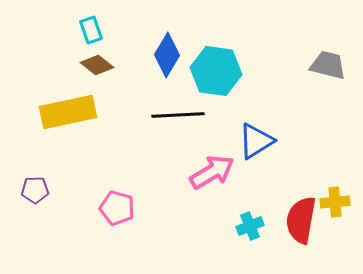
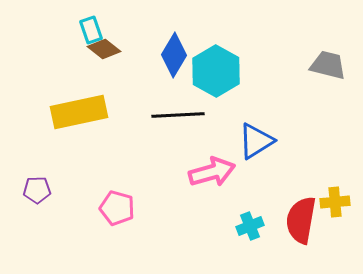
blue diamond: moved 7 px right
brown diamond: moved 7 px right, 16 px up
cyan hexagon: rotated 21 degrees clockwise
yellow rectangle: moved 11 px right
pink arrow: rotated 15 degrees clockwise
purple pentagon: moved 2 px right
